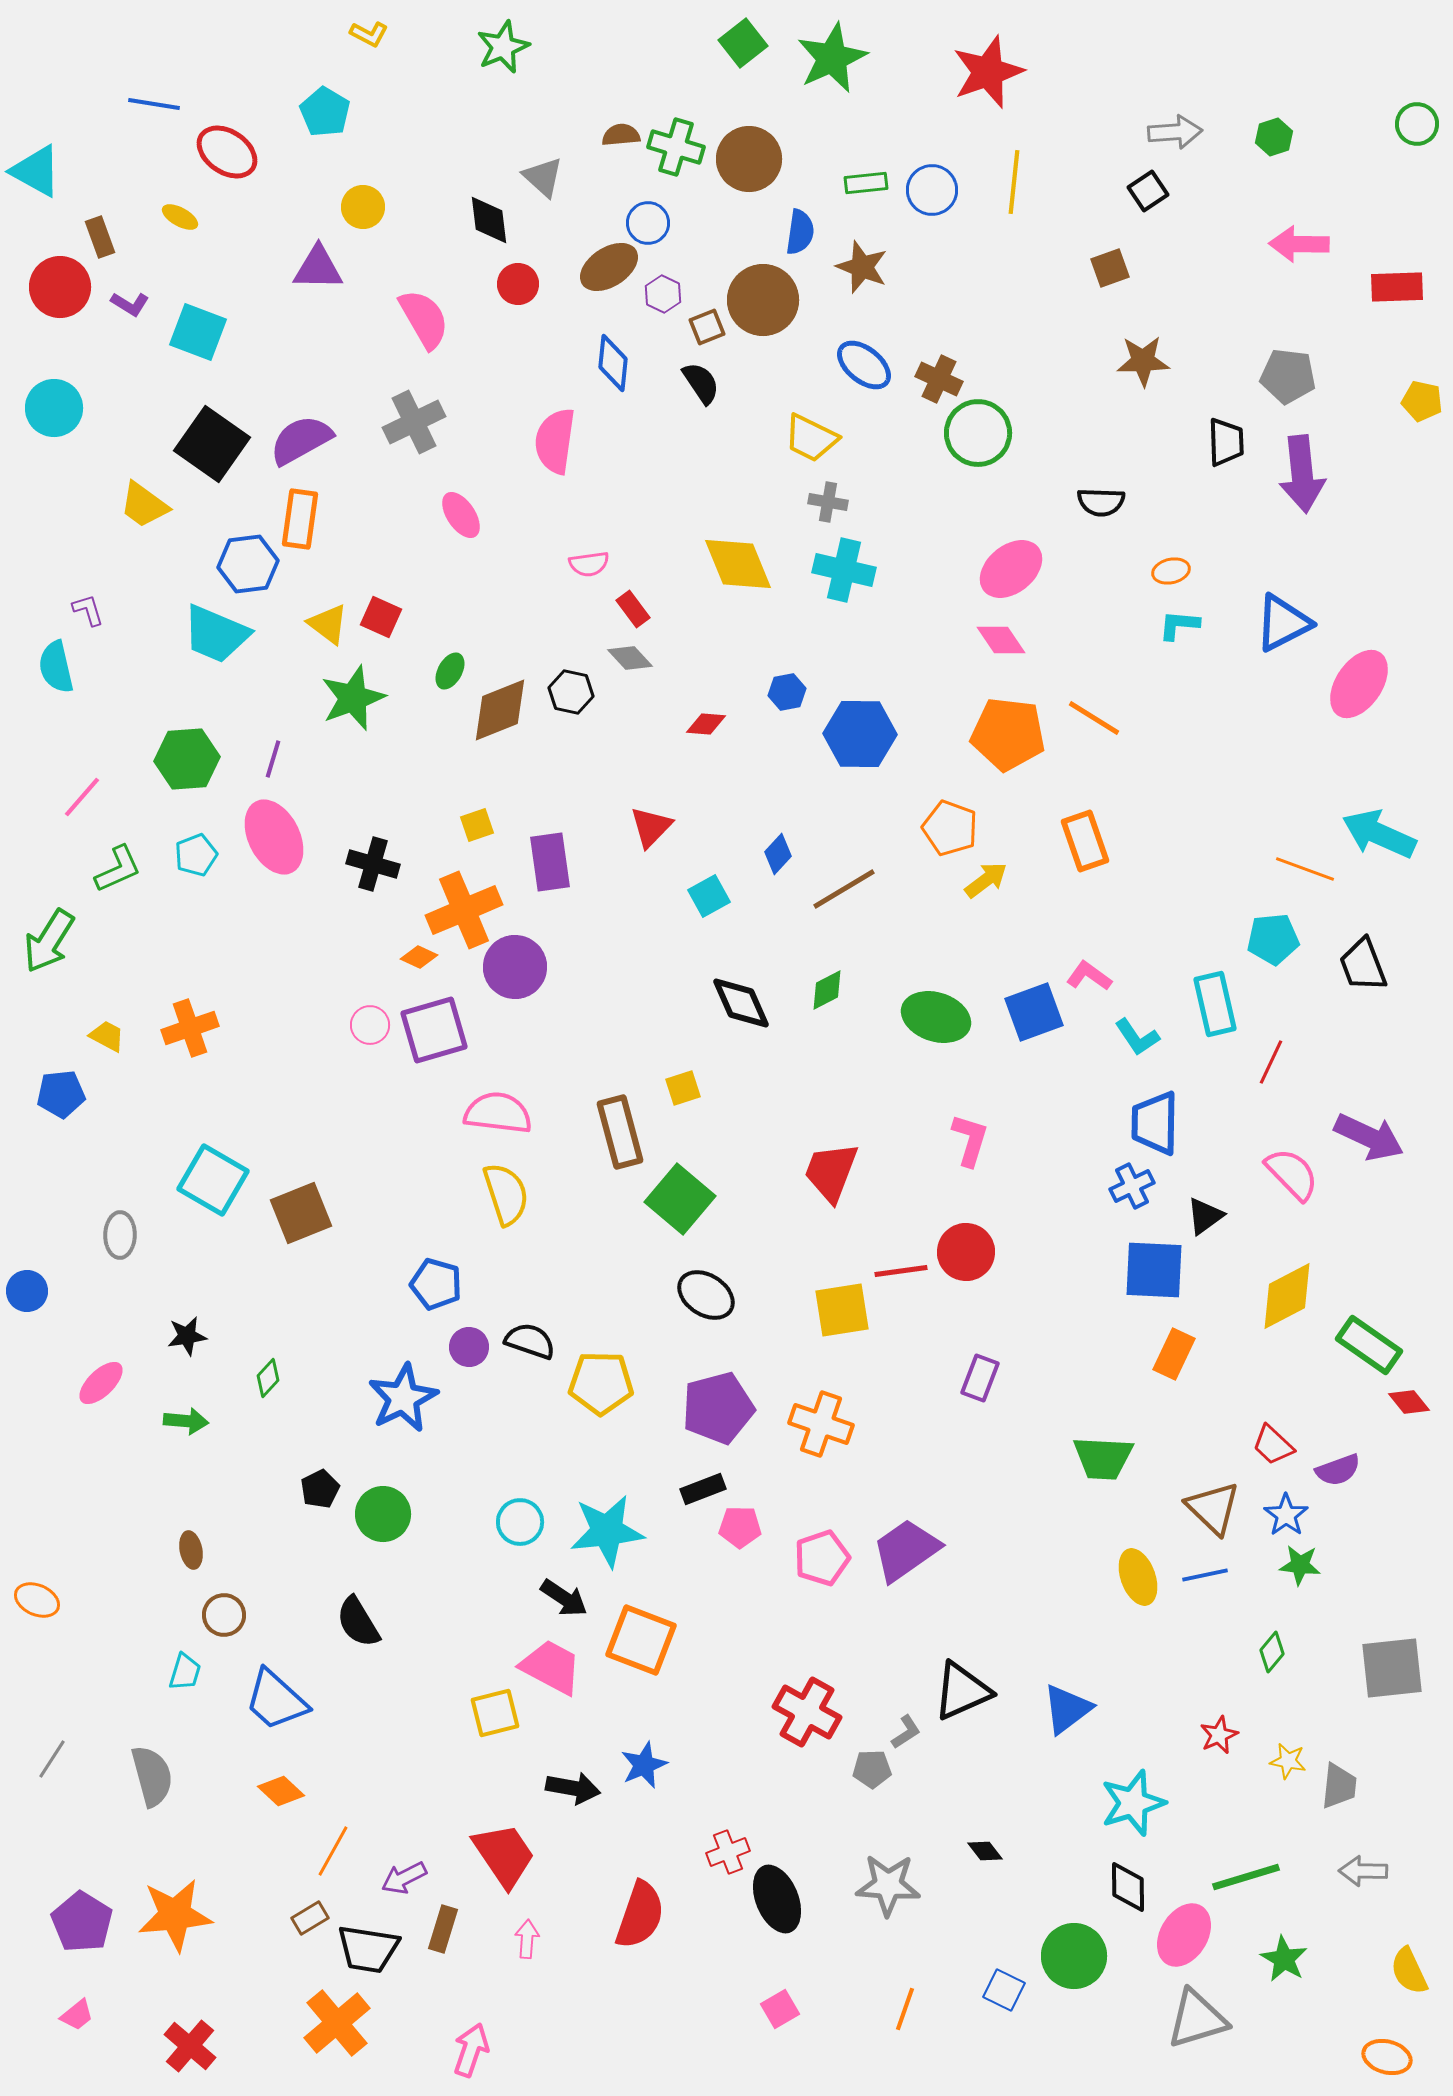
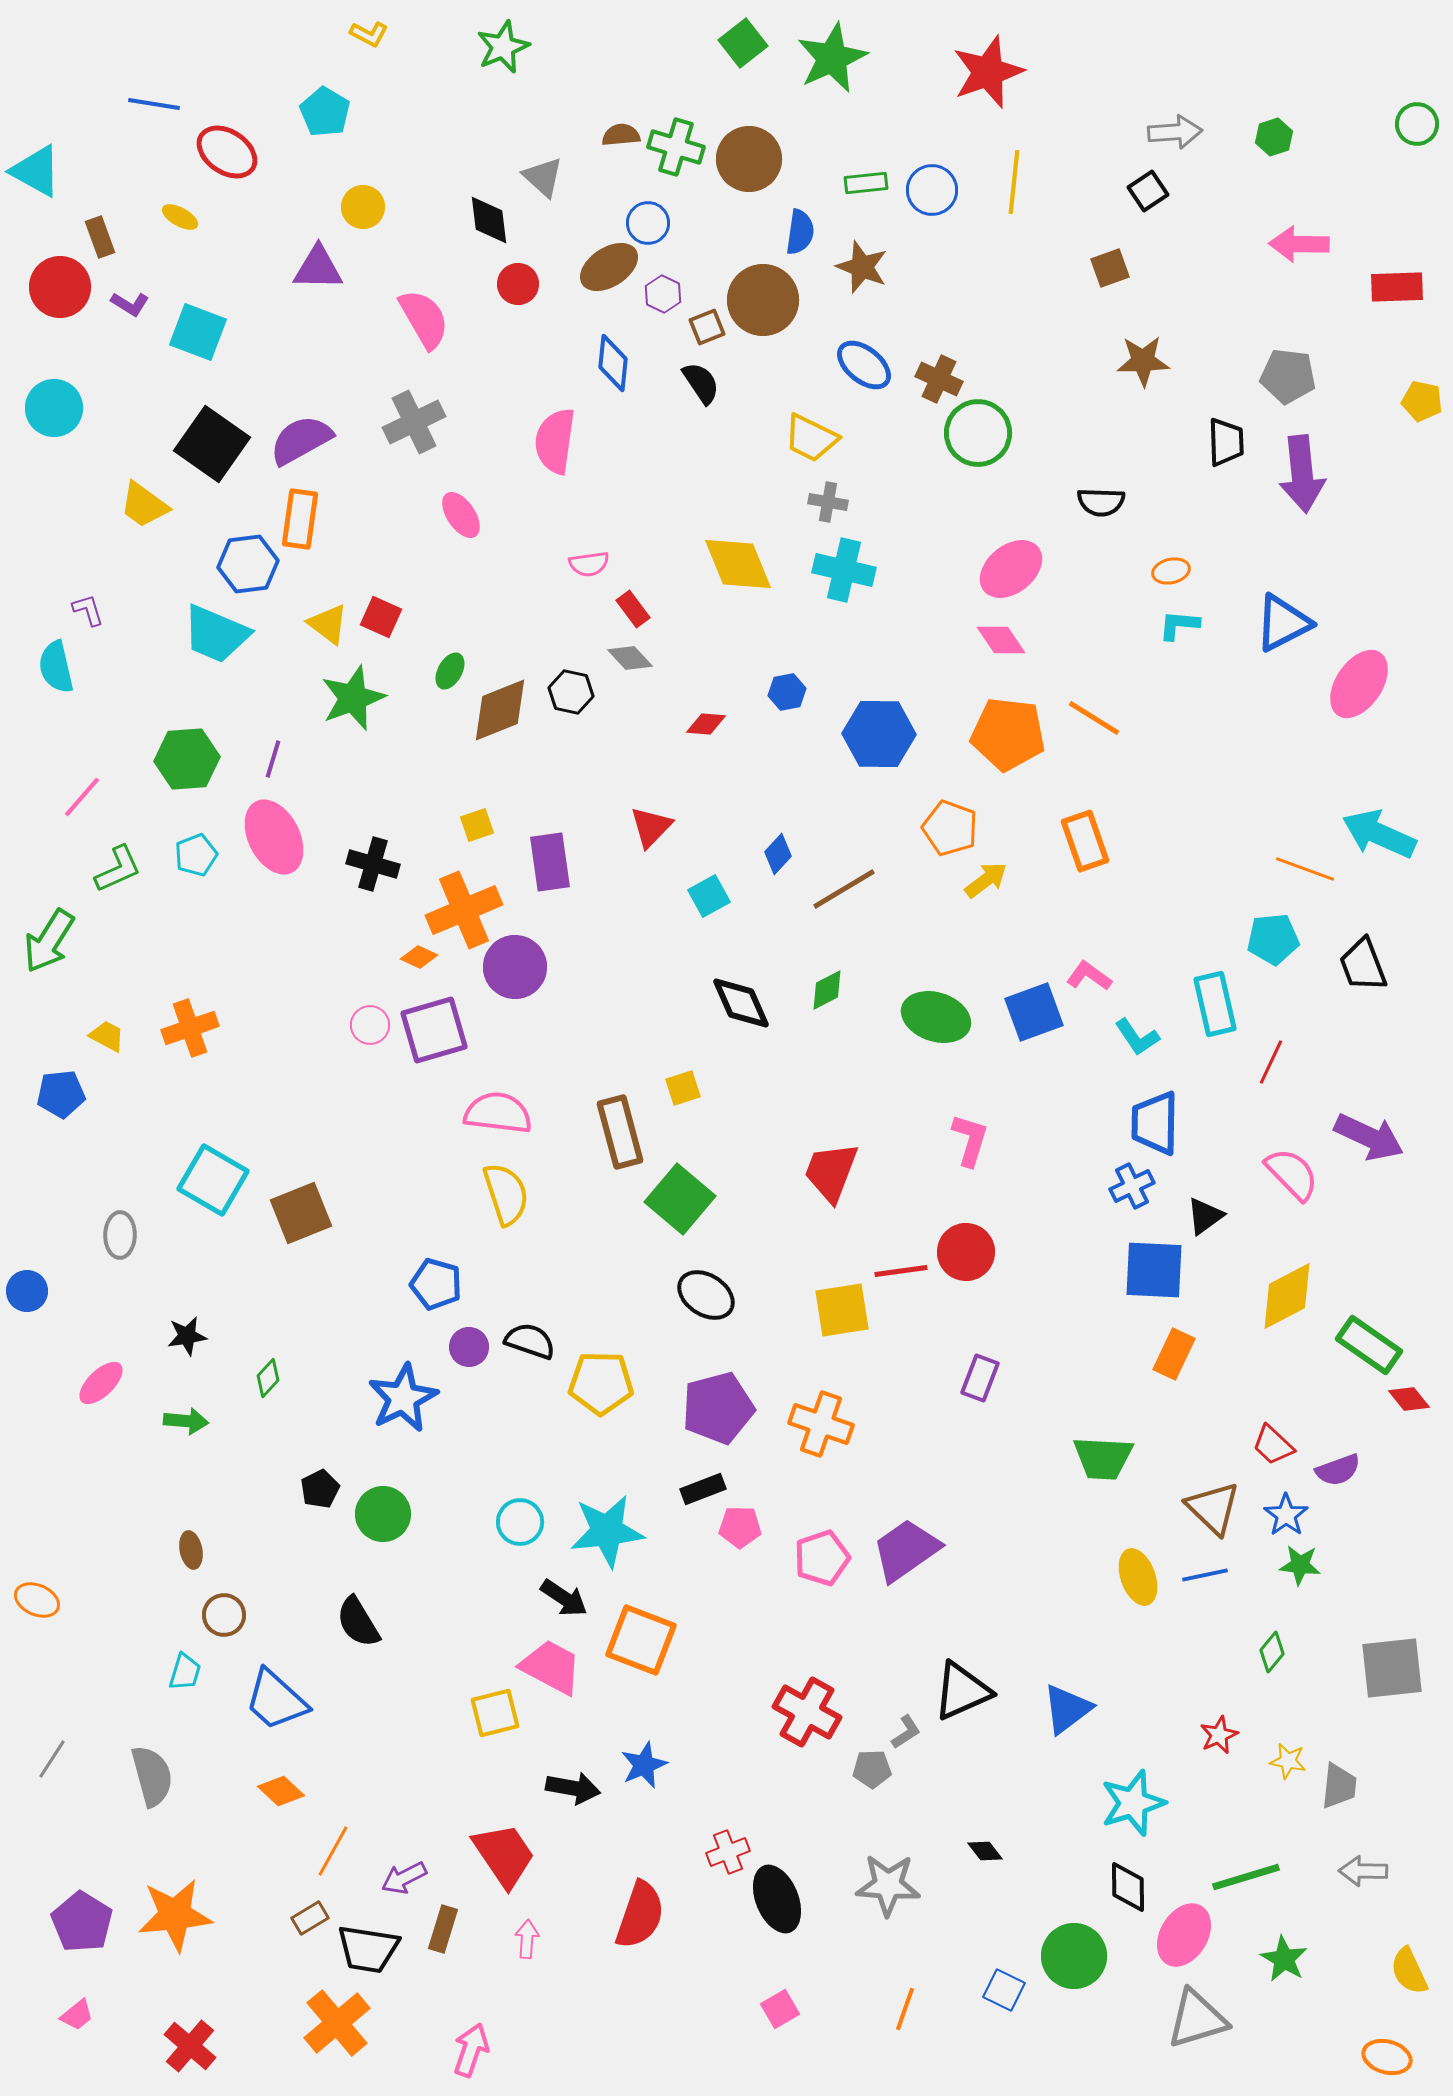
blue hexagon at (860, 734): moved 19 px right
red diamond at (1409, 1402): moved 3 px up
